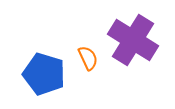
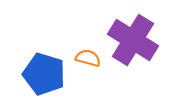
orange semicircle: rotated 50 degrees counterclockwise
